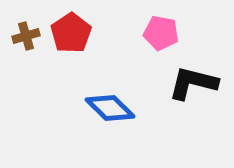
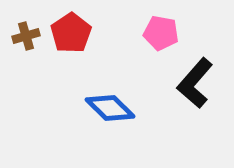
black L-shape: moved 2 px right; rotated 63 degrees counterclockwise
